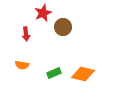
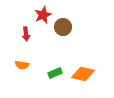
red star: moved 2 px down
green rectangle: moved 1 px right
